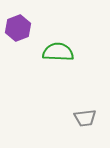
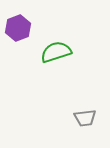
green semicircle: moved 2 px left; rotated 20 degrees counterclockwise
